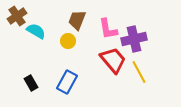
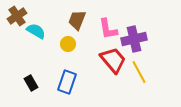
yellow circle: moved 3 px down
blue rectangle: rotated 10 degrees counterclockwise
